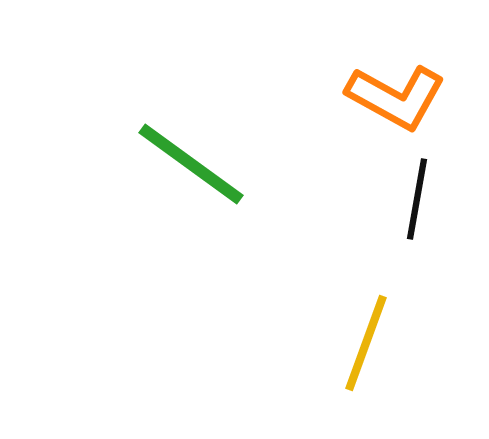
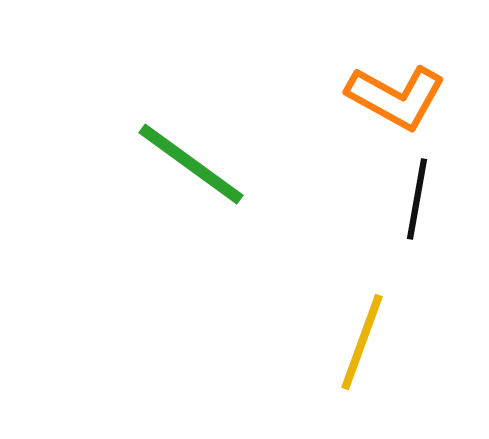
yellow line: moved 4 px left, 1 px up
